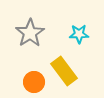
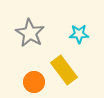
gray star: rotated 8 degrees counterclockwise
yellow rectangle: moved 1 px up
